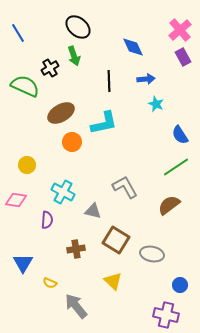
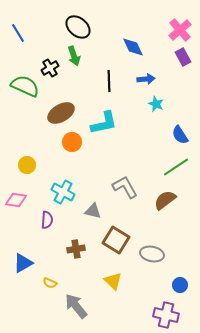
brown semicircle: moved 4 px left, 5 px up
blue triangle: rotated 30 degrees clockwise
